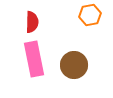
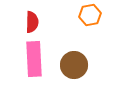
pink rectangle: rotated 8 degrees clockwise
